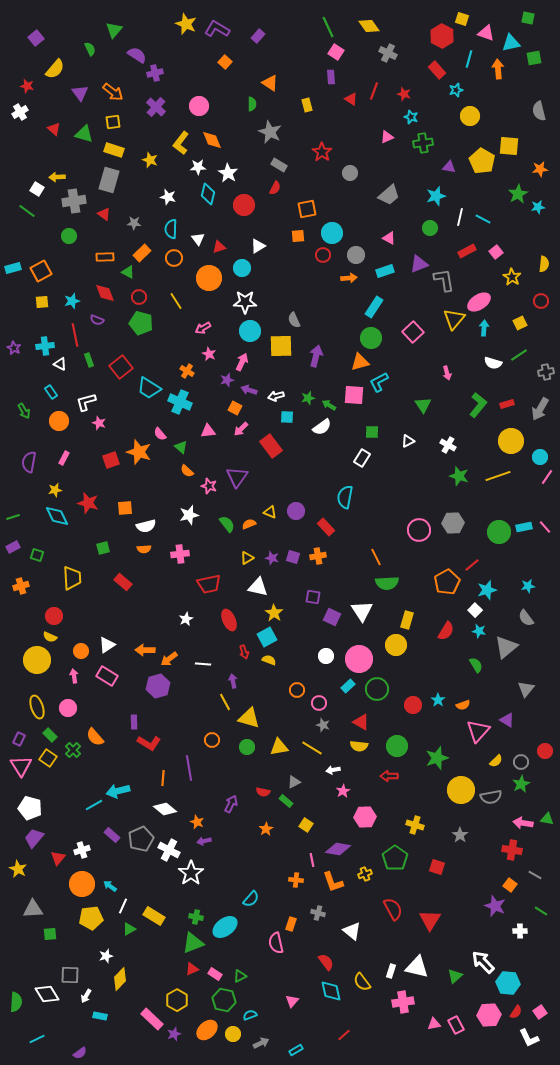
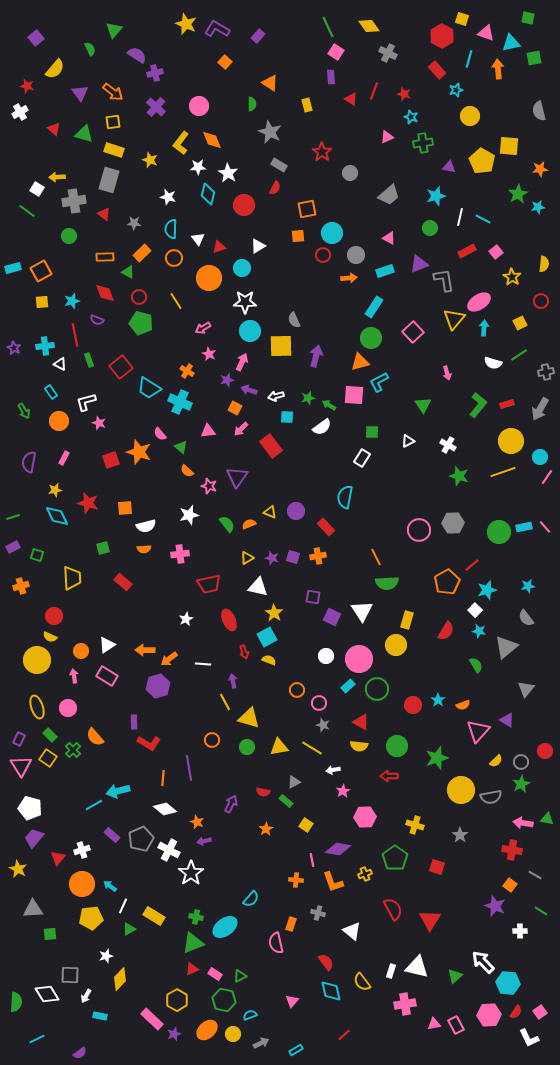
yellow line at (498, 476): moved 5 px right, 4 px up
pink cross at (403, 1002): moved 2 px right, 2 px down
